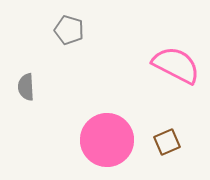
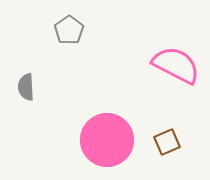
gray pentagon: rotated 20 degrees clockwise
